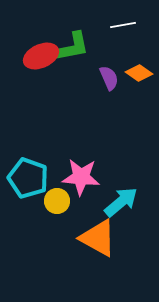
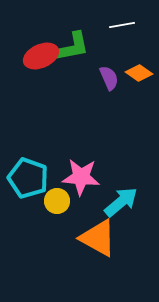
white line: moved 1 px left
